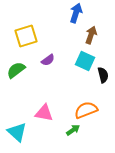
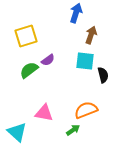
cyan square: rotated 18 degrees counterclockwise
green semicircle: moved 13 px right
